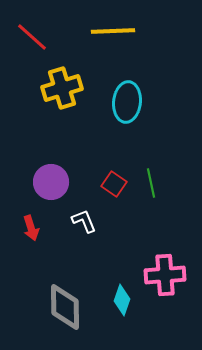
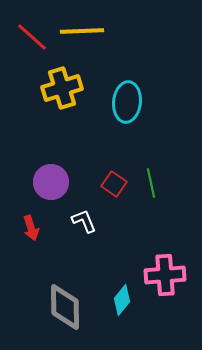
yellow line: moved 31 px left
cyan diamond: rotated 20 degrees clockwise
